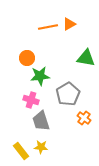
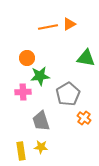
pink cross: moved 8 px left, 8 px up; rotated 21 degrees counterclockwise
yellow rectangle: rotated 30 degrees clockwise
